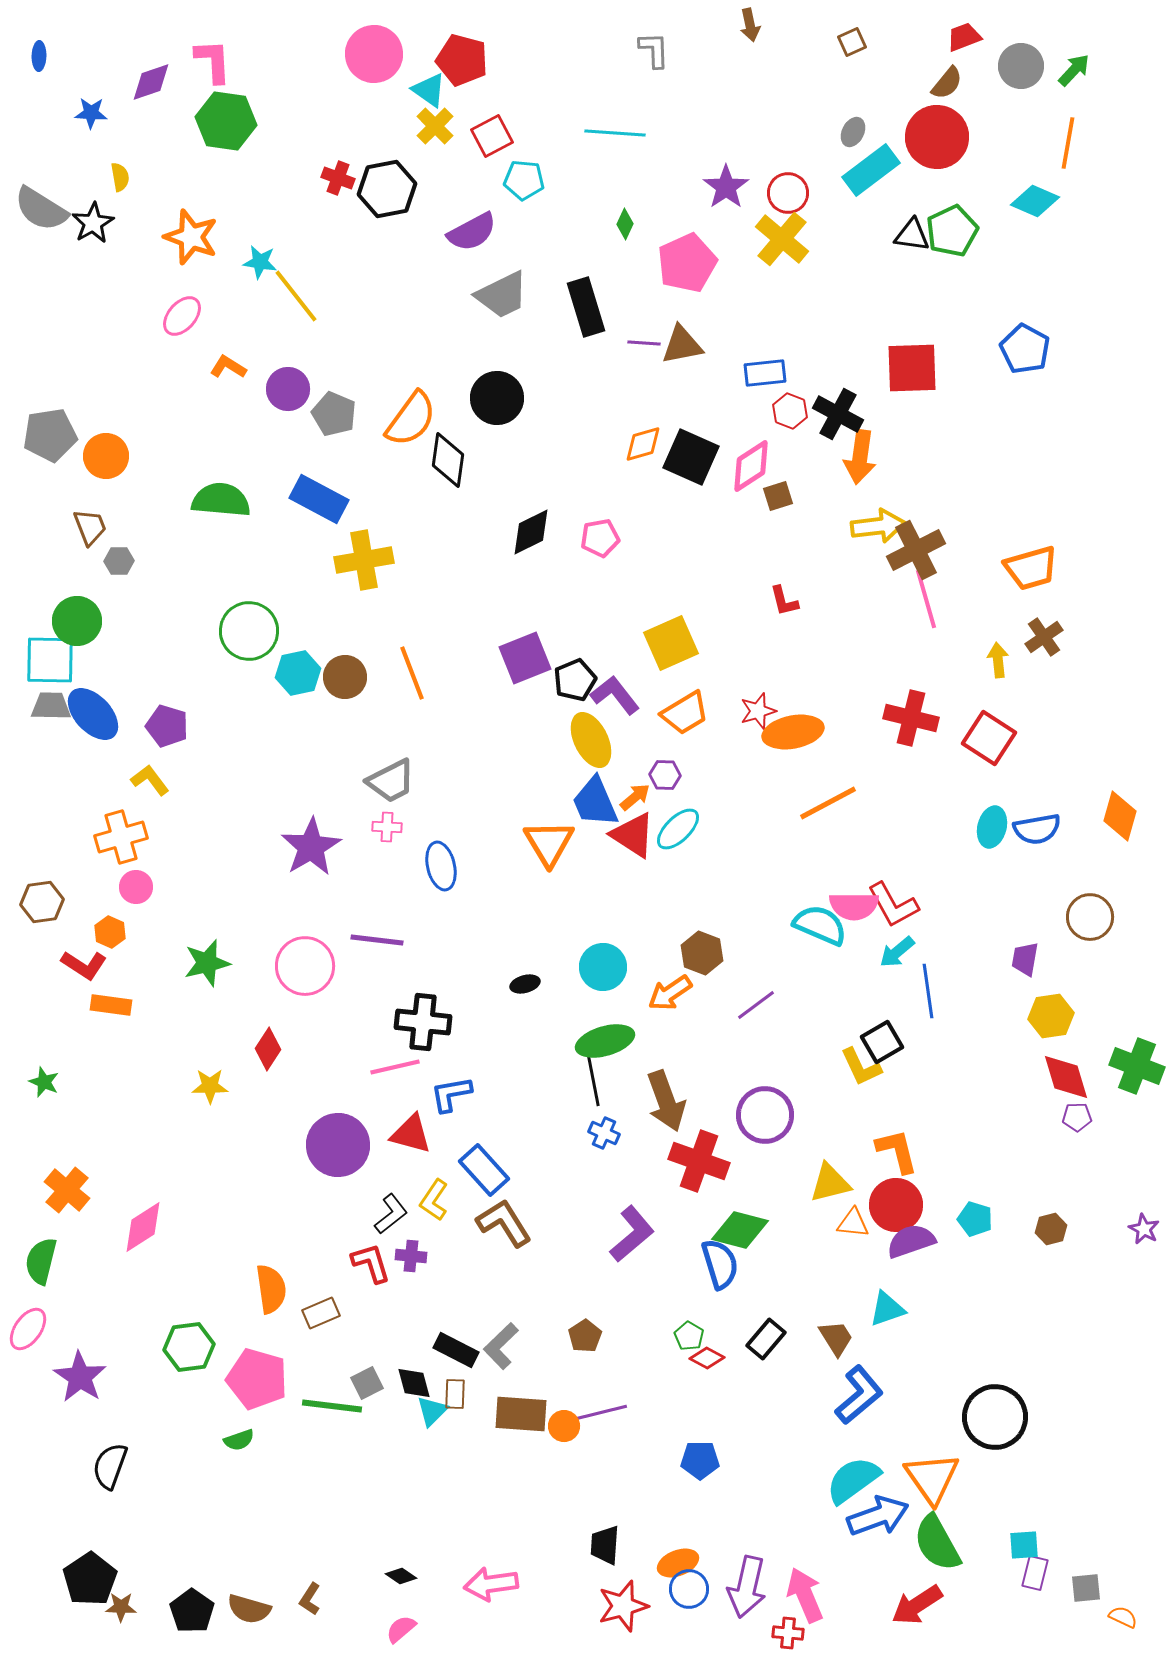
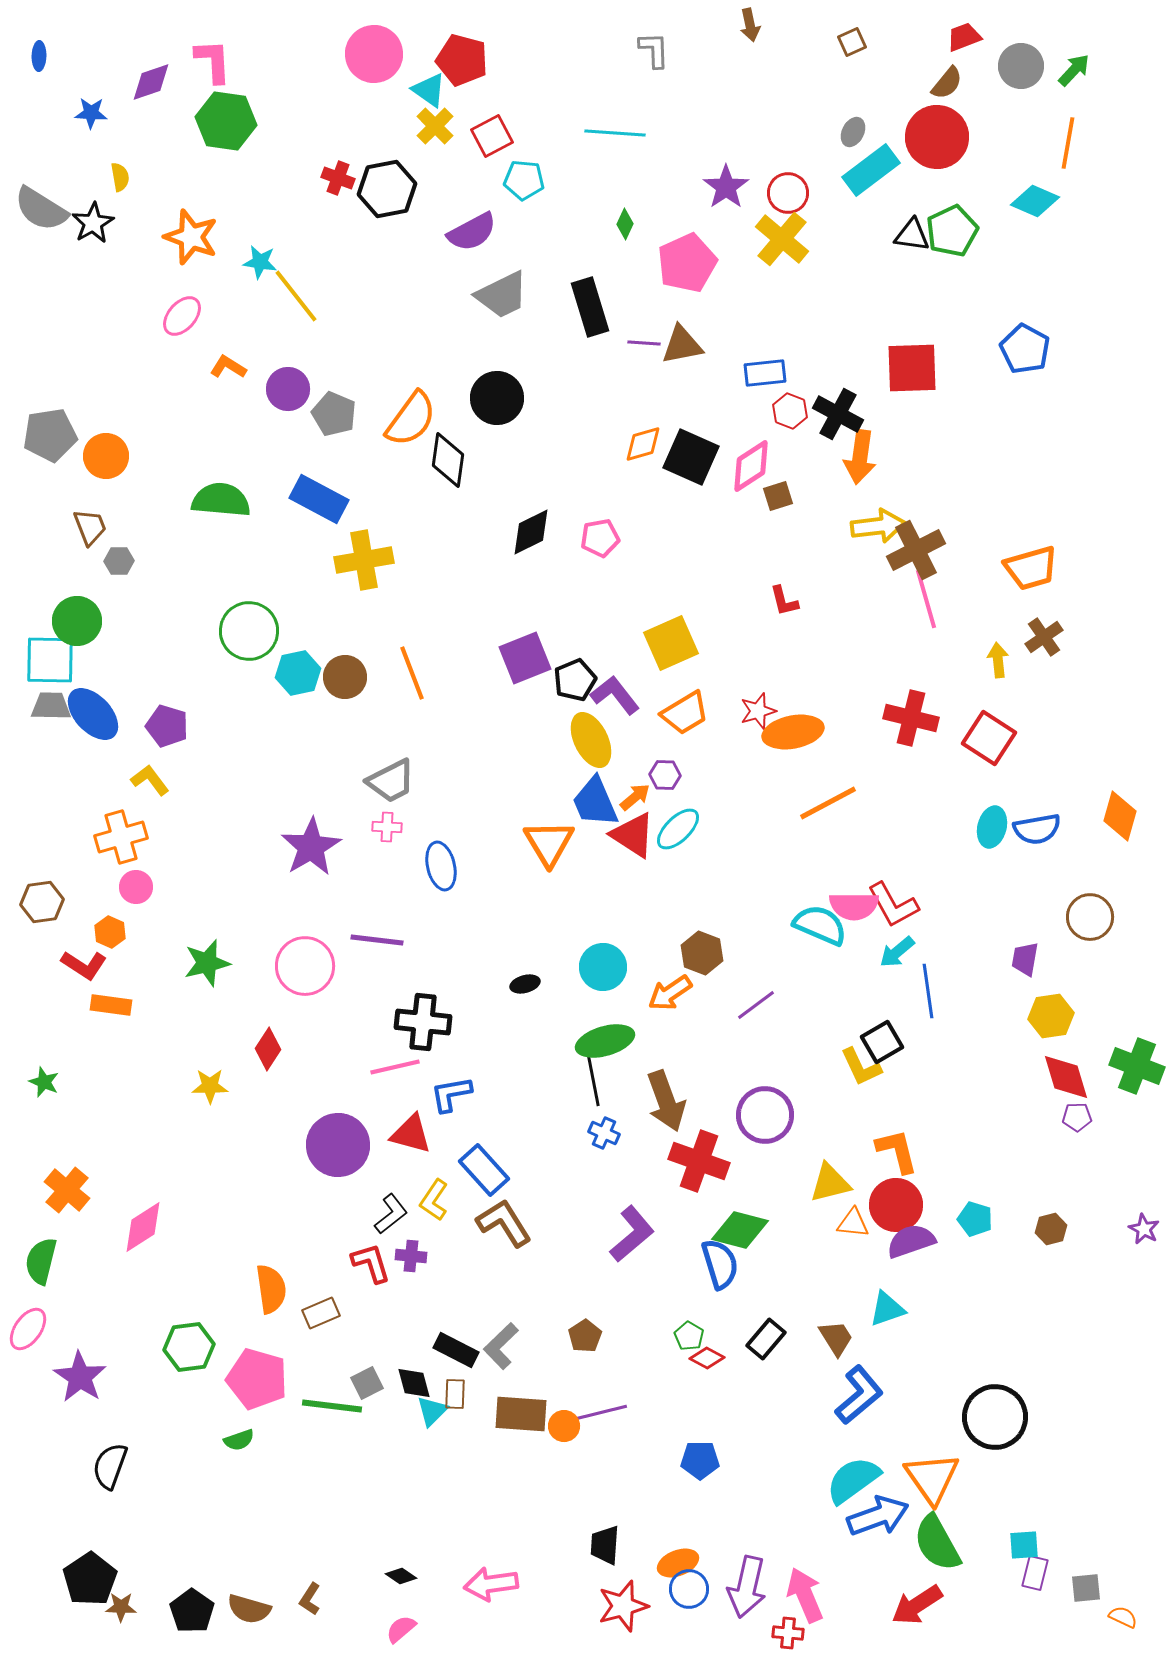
black rectangle at (586, 307): moved 4 px right
